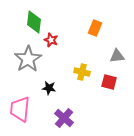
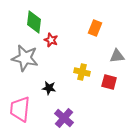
gray star: moved 3 px left, 1 px up; rotated 28 degrees counterclockwise
